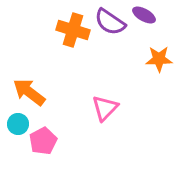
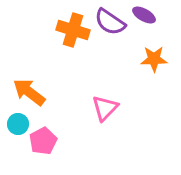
orange star: moved 5 px left
